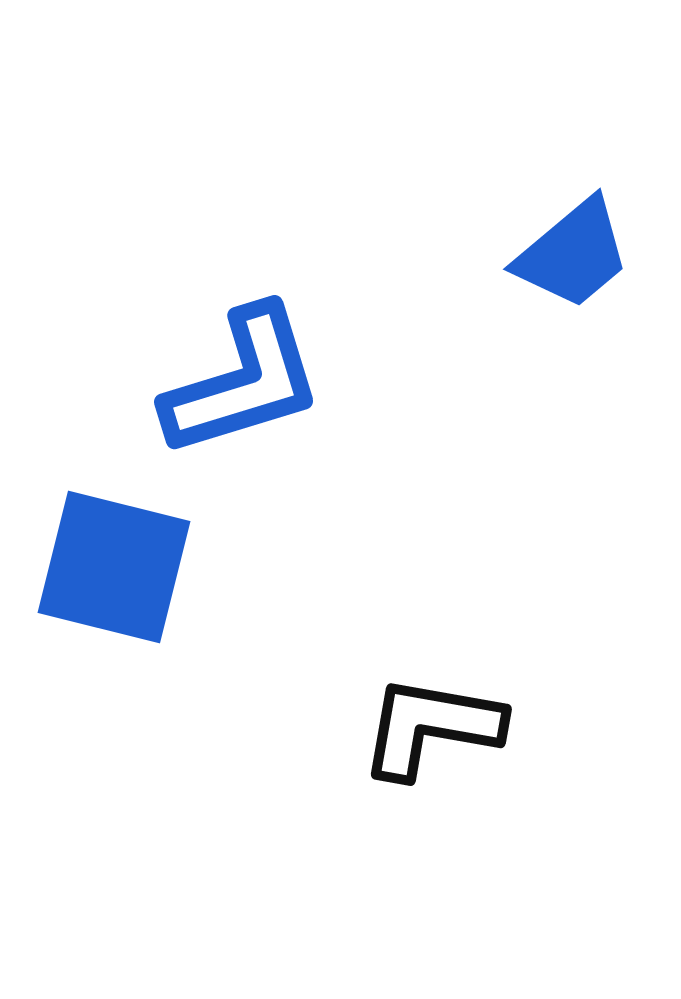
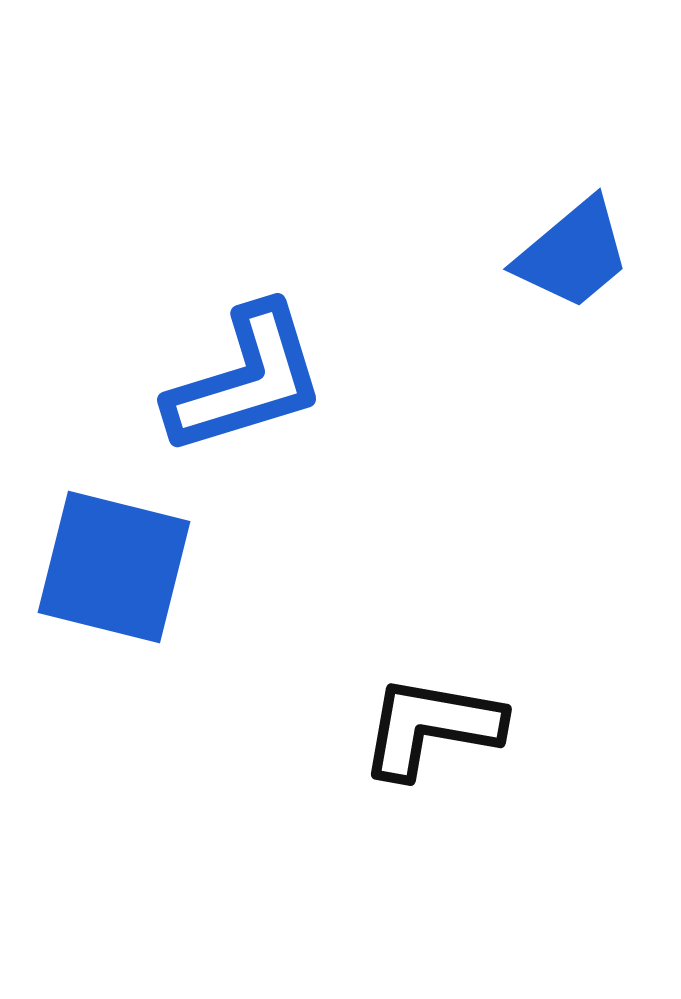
blue L-shape: moved 3 px right, 2 px up
